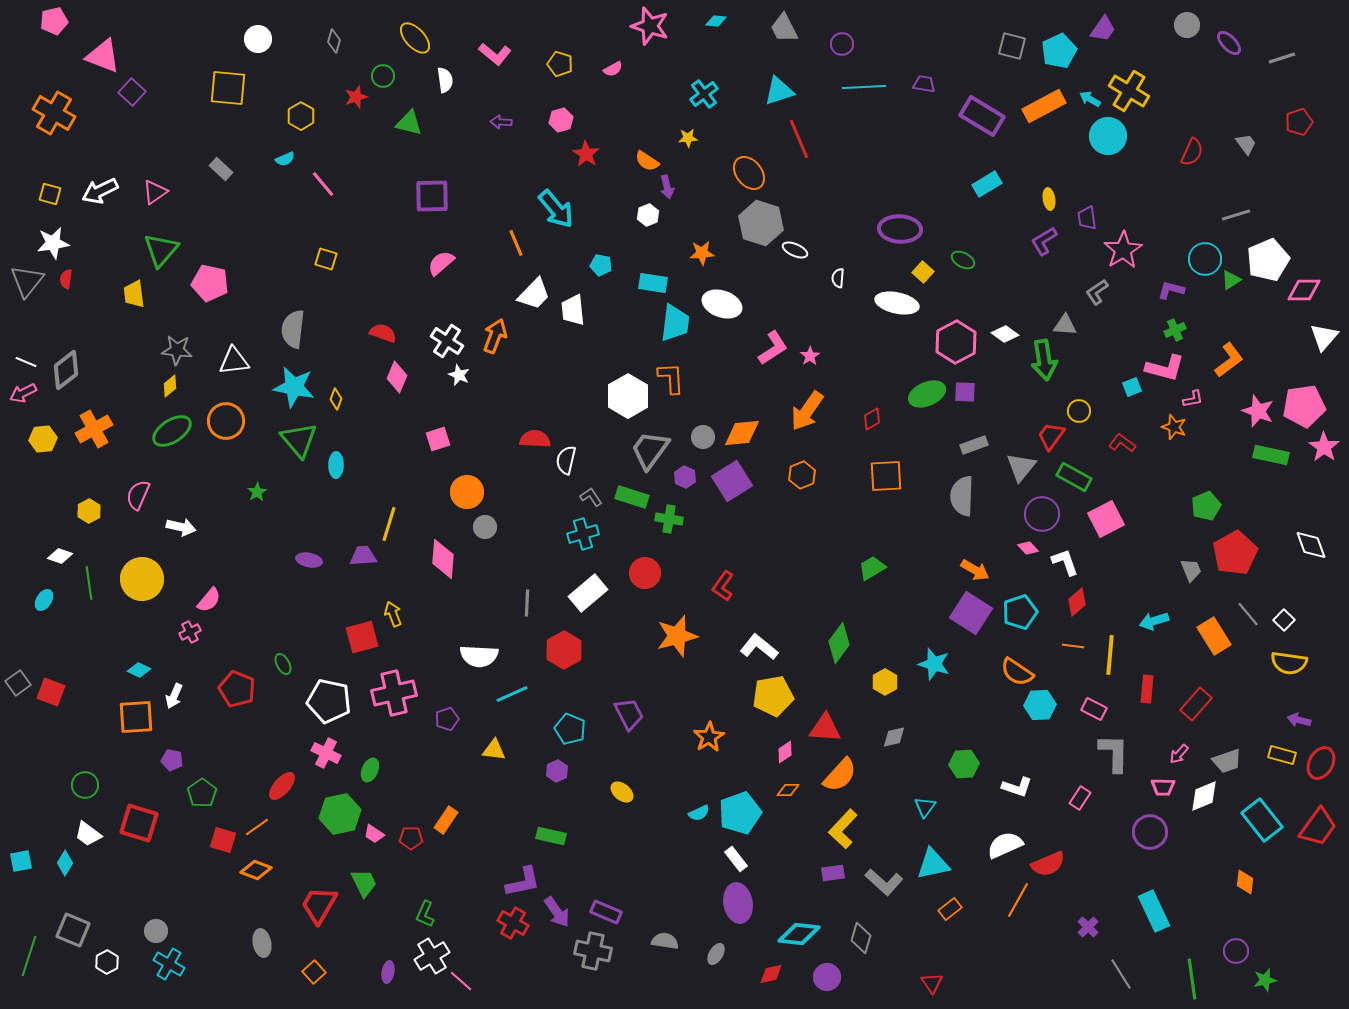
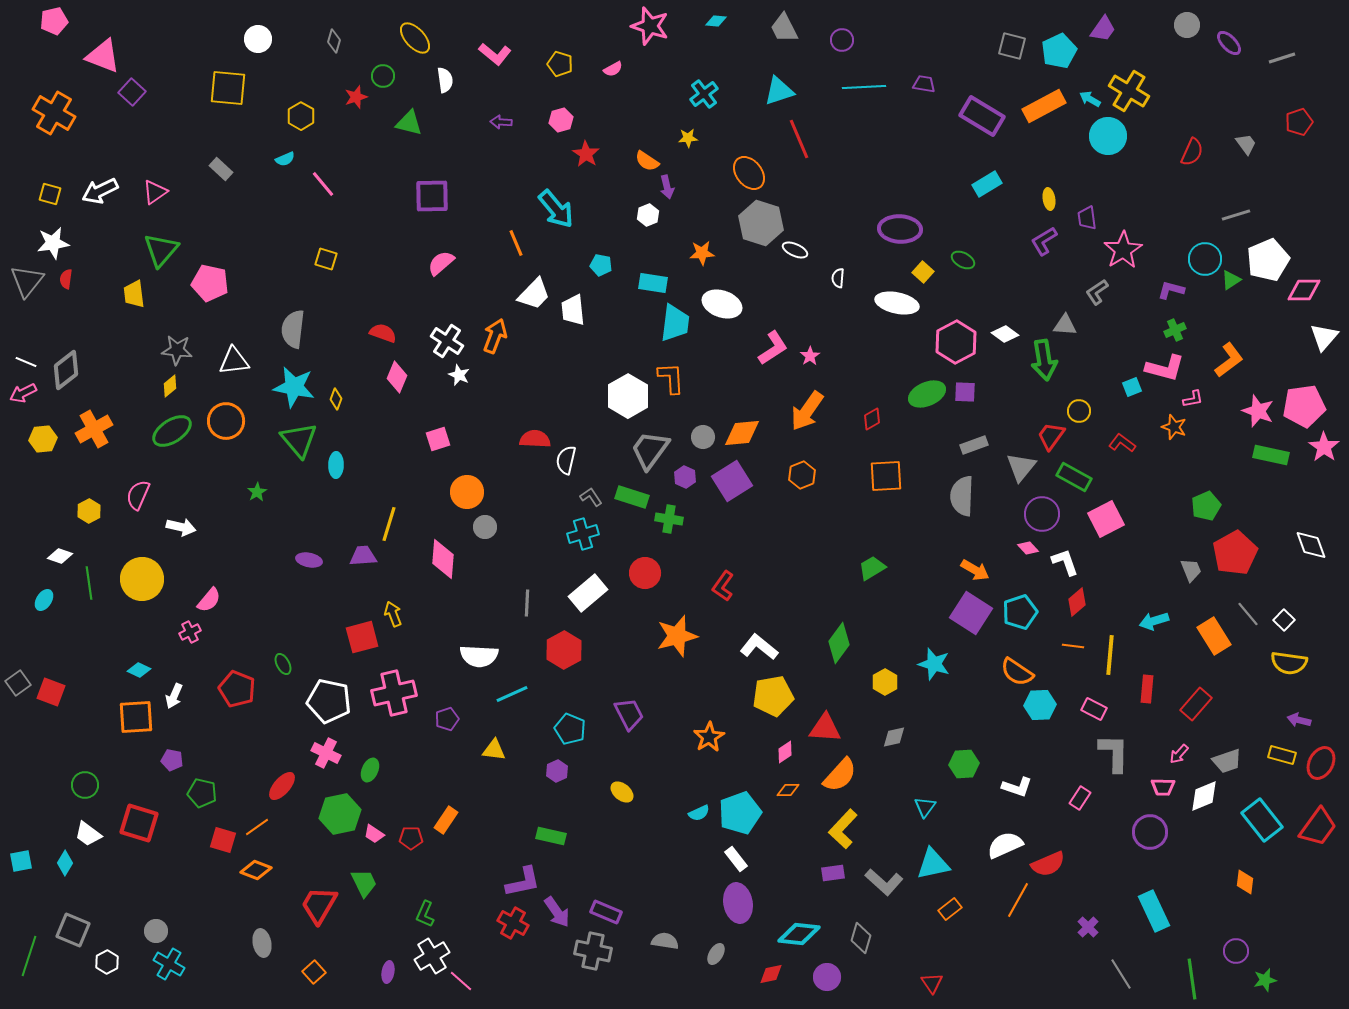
purple circle at (842, 44): moved 4 px up
green pentagon at (202, 793): rotated 24 degrees counterclockwise
